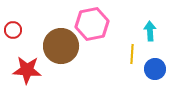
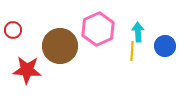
pink hexagon: moved 6 px right, 5 px down; rotated 12 degrees counterclockwise
cyan arrow: moved 12 px left, 1 px down
brown circle: moved 1 px left
yellow line: moved 3 px up
blue circle: moved 10 px right, 23 px up
